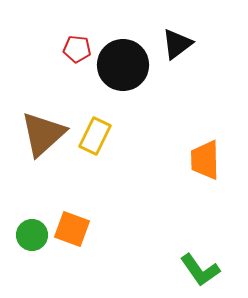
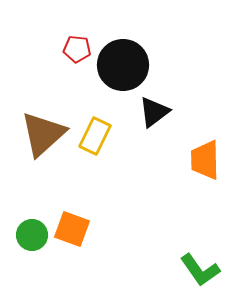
black triangle: moved 23 px left, 68 px down
